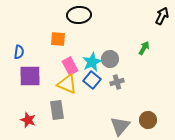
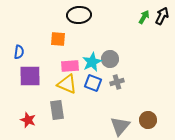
green arrow: moved 31 px up
pink rectangle: rotated 66 degrees counterclockwise
blue square: moved 1 px right, 3 px down; rotated 18 degrees counterclockwise
